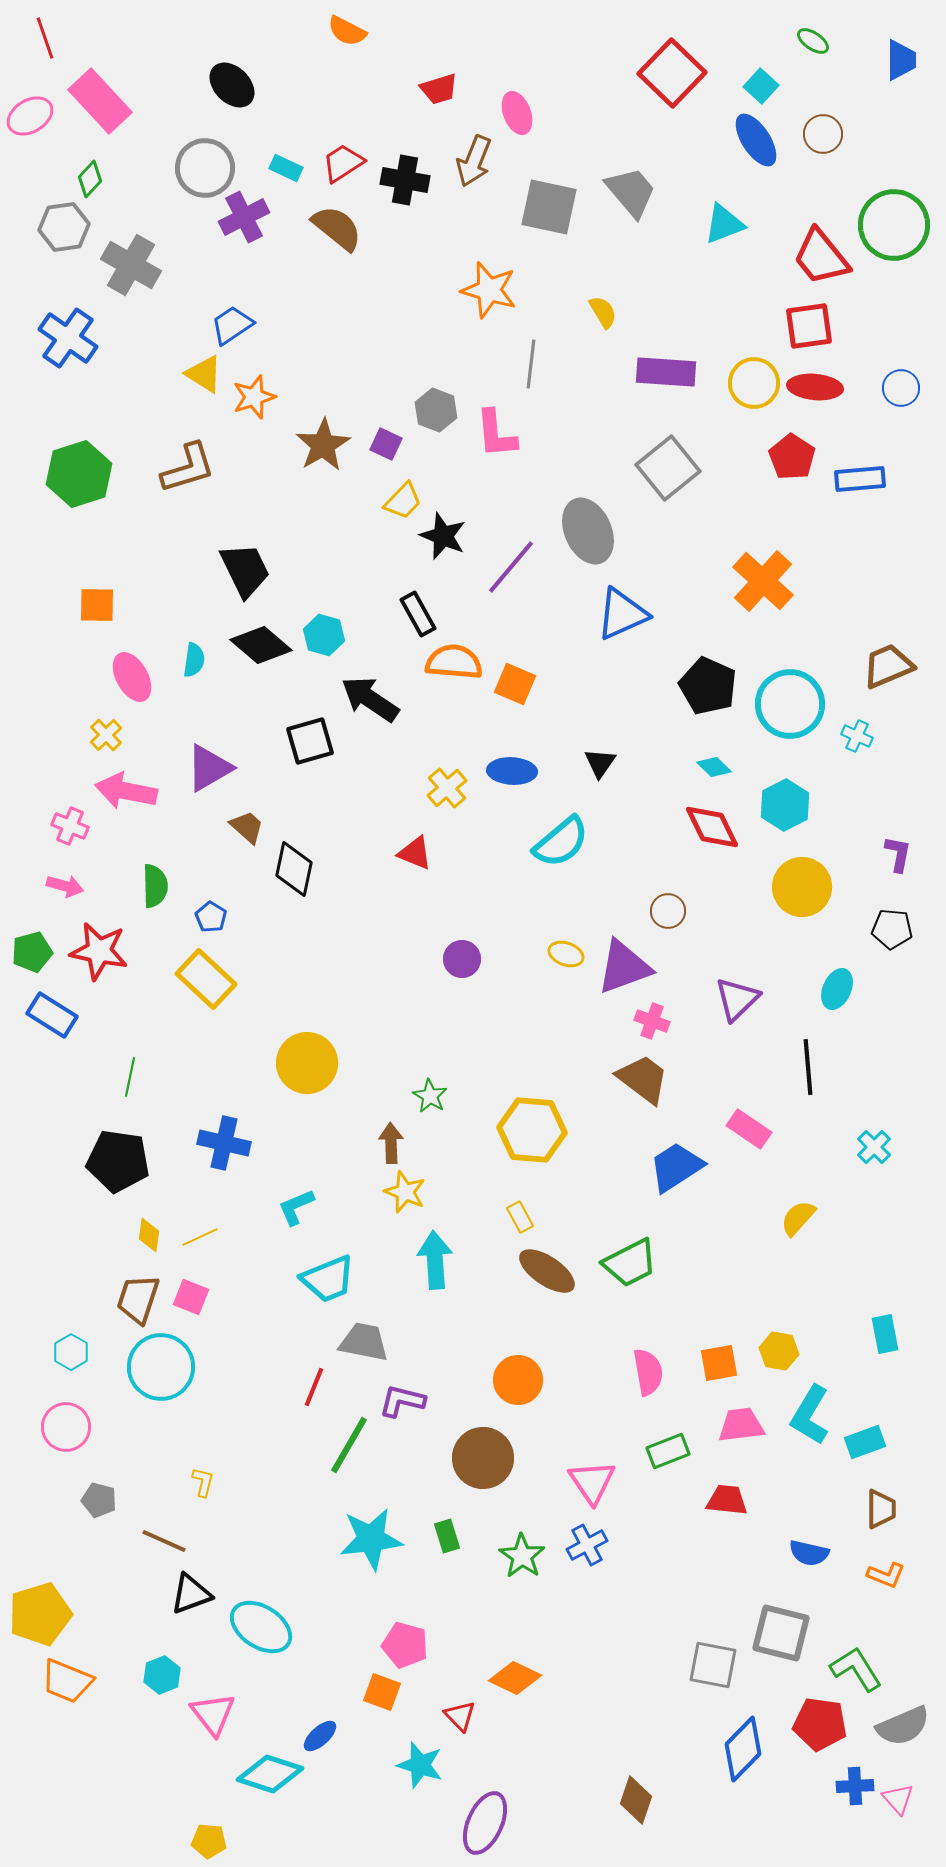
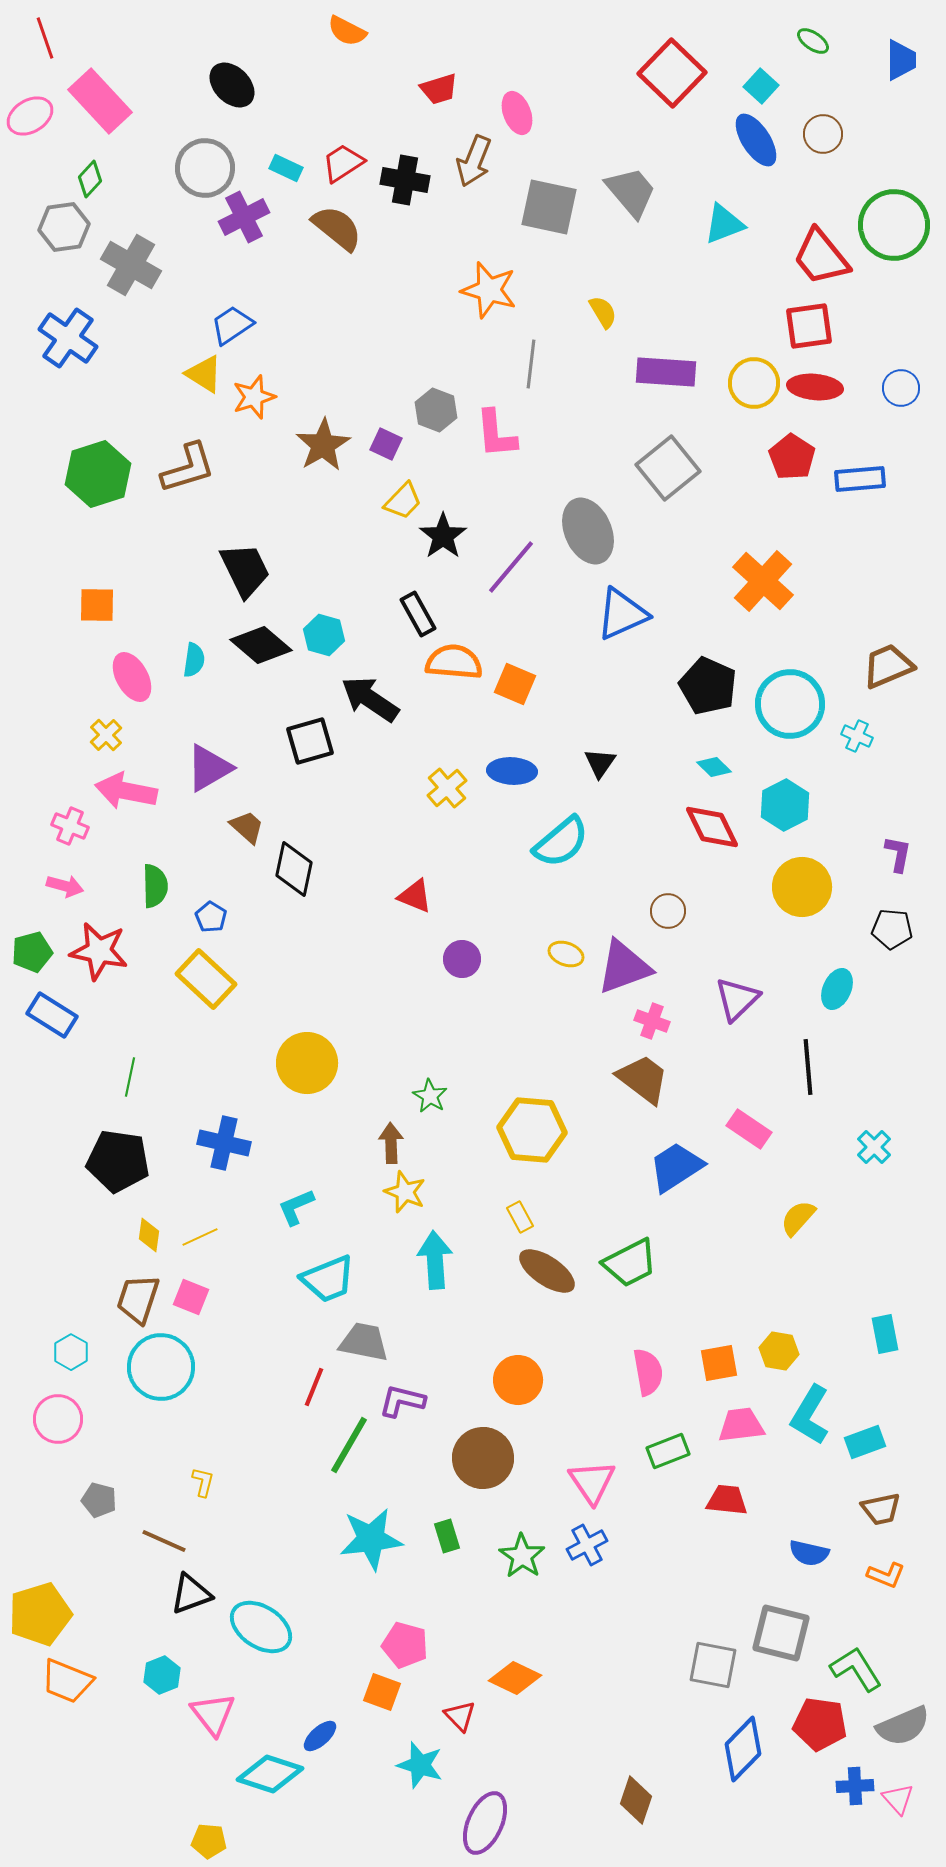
green hexagon at (79, 474): moved 19 px right
black star at (443, 536): rotated 15 degrees clockwise
red triangle at (415, 853): moved 43 px down
pink circle at (66, 1427): moved 8 px left, 8 px up
brown trapezoid at (881, 1509): rotated 78 degrees clockwise
